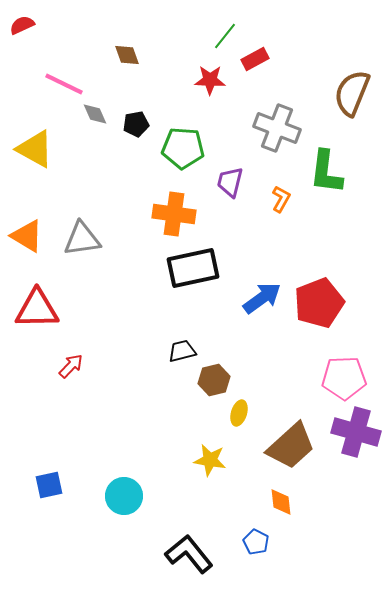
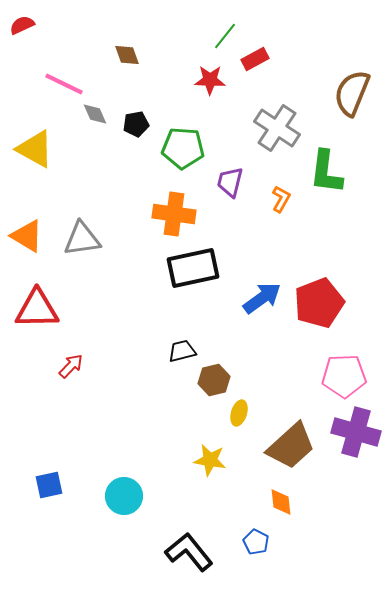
gray cross: rotated 12 degrees clockwise
pink pentagon: moved 2 px up
black L-shape: moved 2 px up
